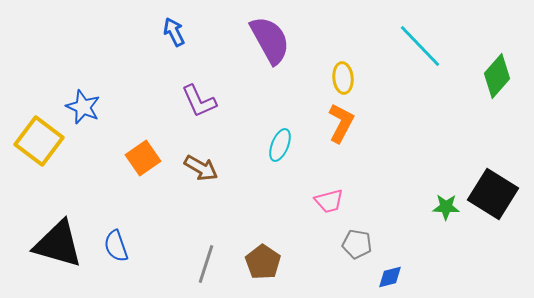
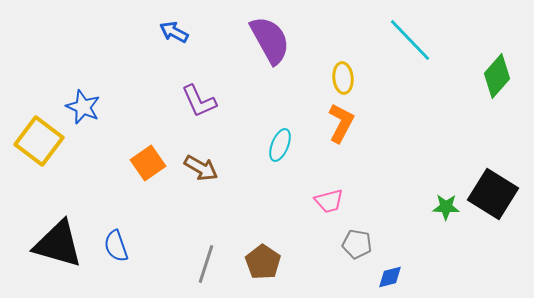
blue arrow: rotated 36 degrees counterclockwise
cyan line: moved 10 px left, 6 px up
orange square: moved 5 px right, 5 px down
